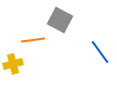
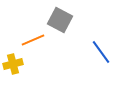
orange line: rotated 15 degrees counterclockwise
blue line: moved 1 px right
